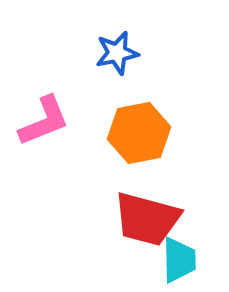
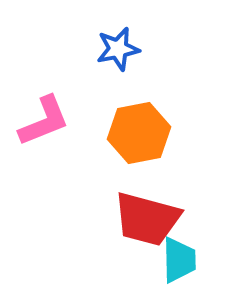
blue star: moved 1 px right, 4 px up
